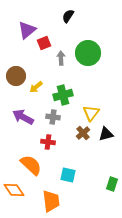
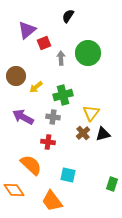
black triangle: moved 3 px left
orange trapezoid: moved 1 px right; rotated 150 degrees clockwise
